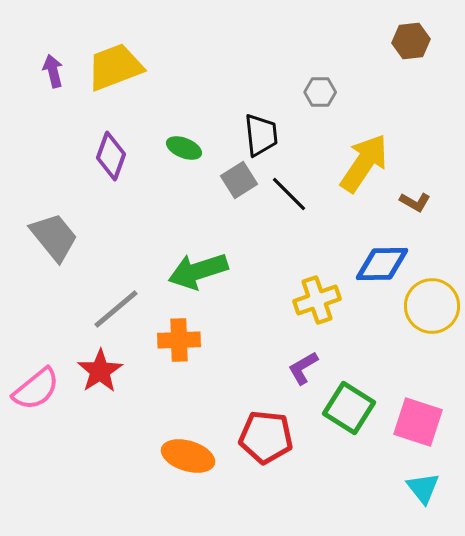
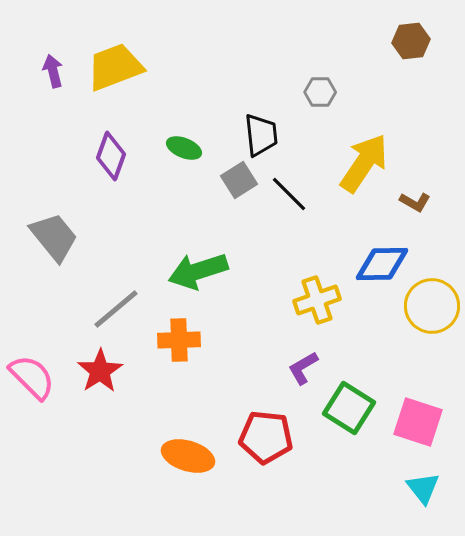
pink semicircle: moved 4 px left, 12 px up; rotated 96 degrees counterclockwise
